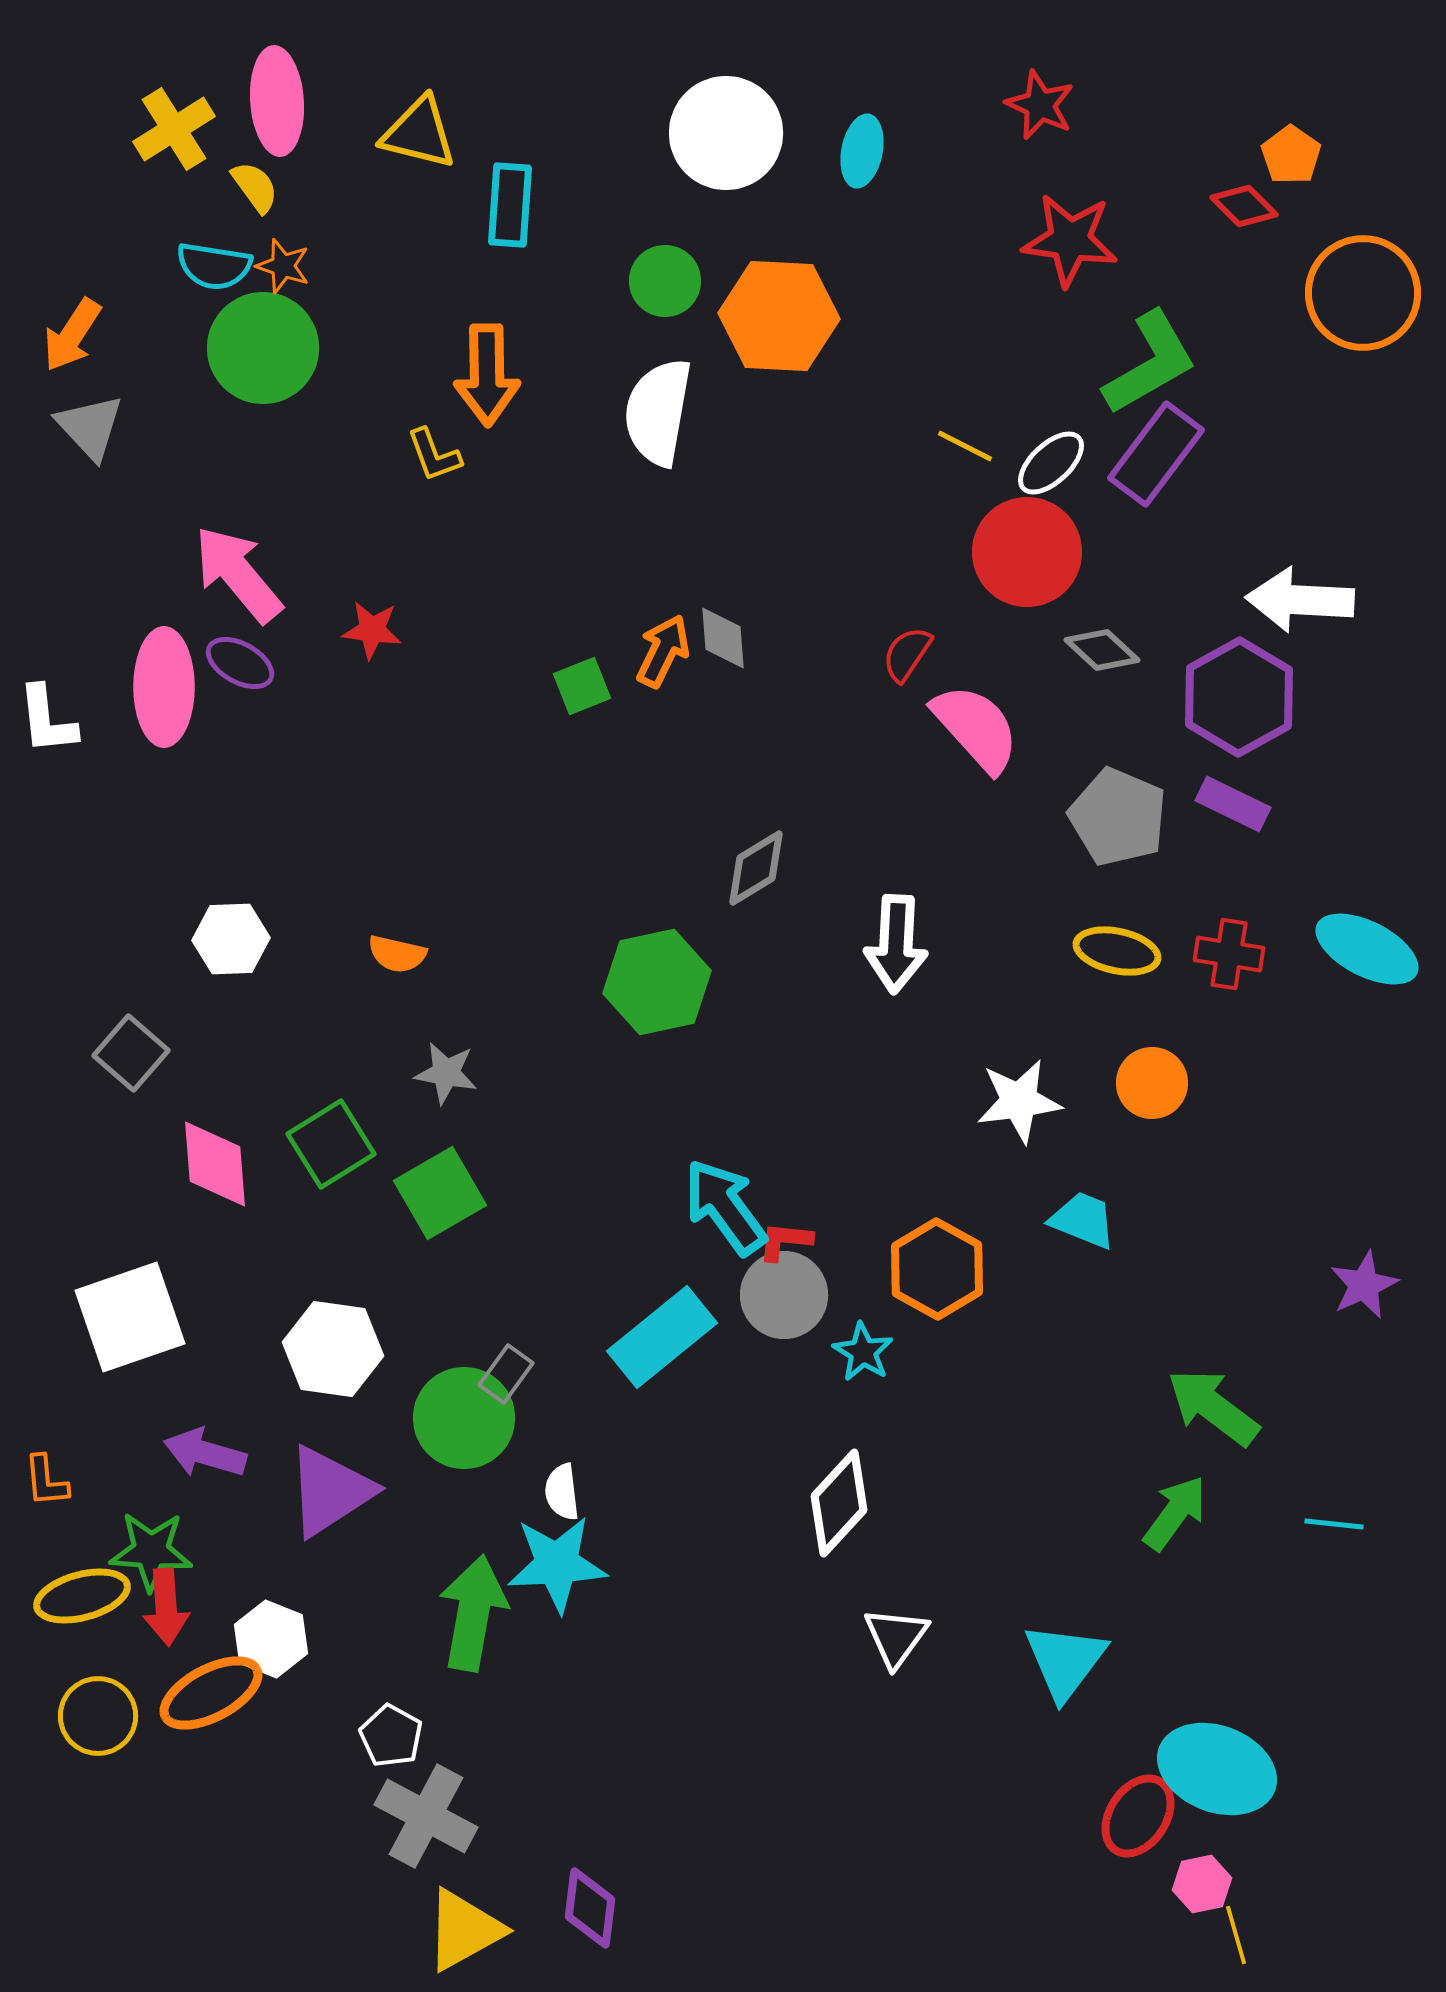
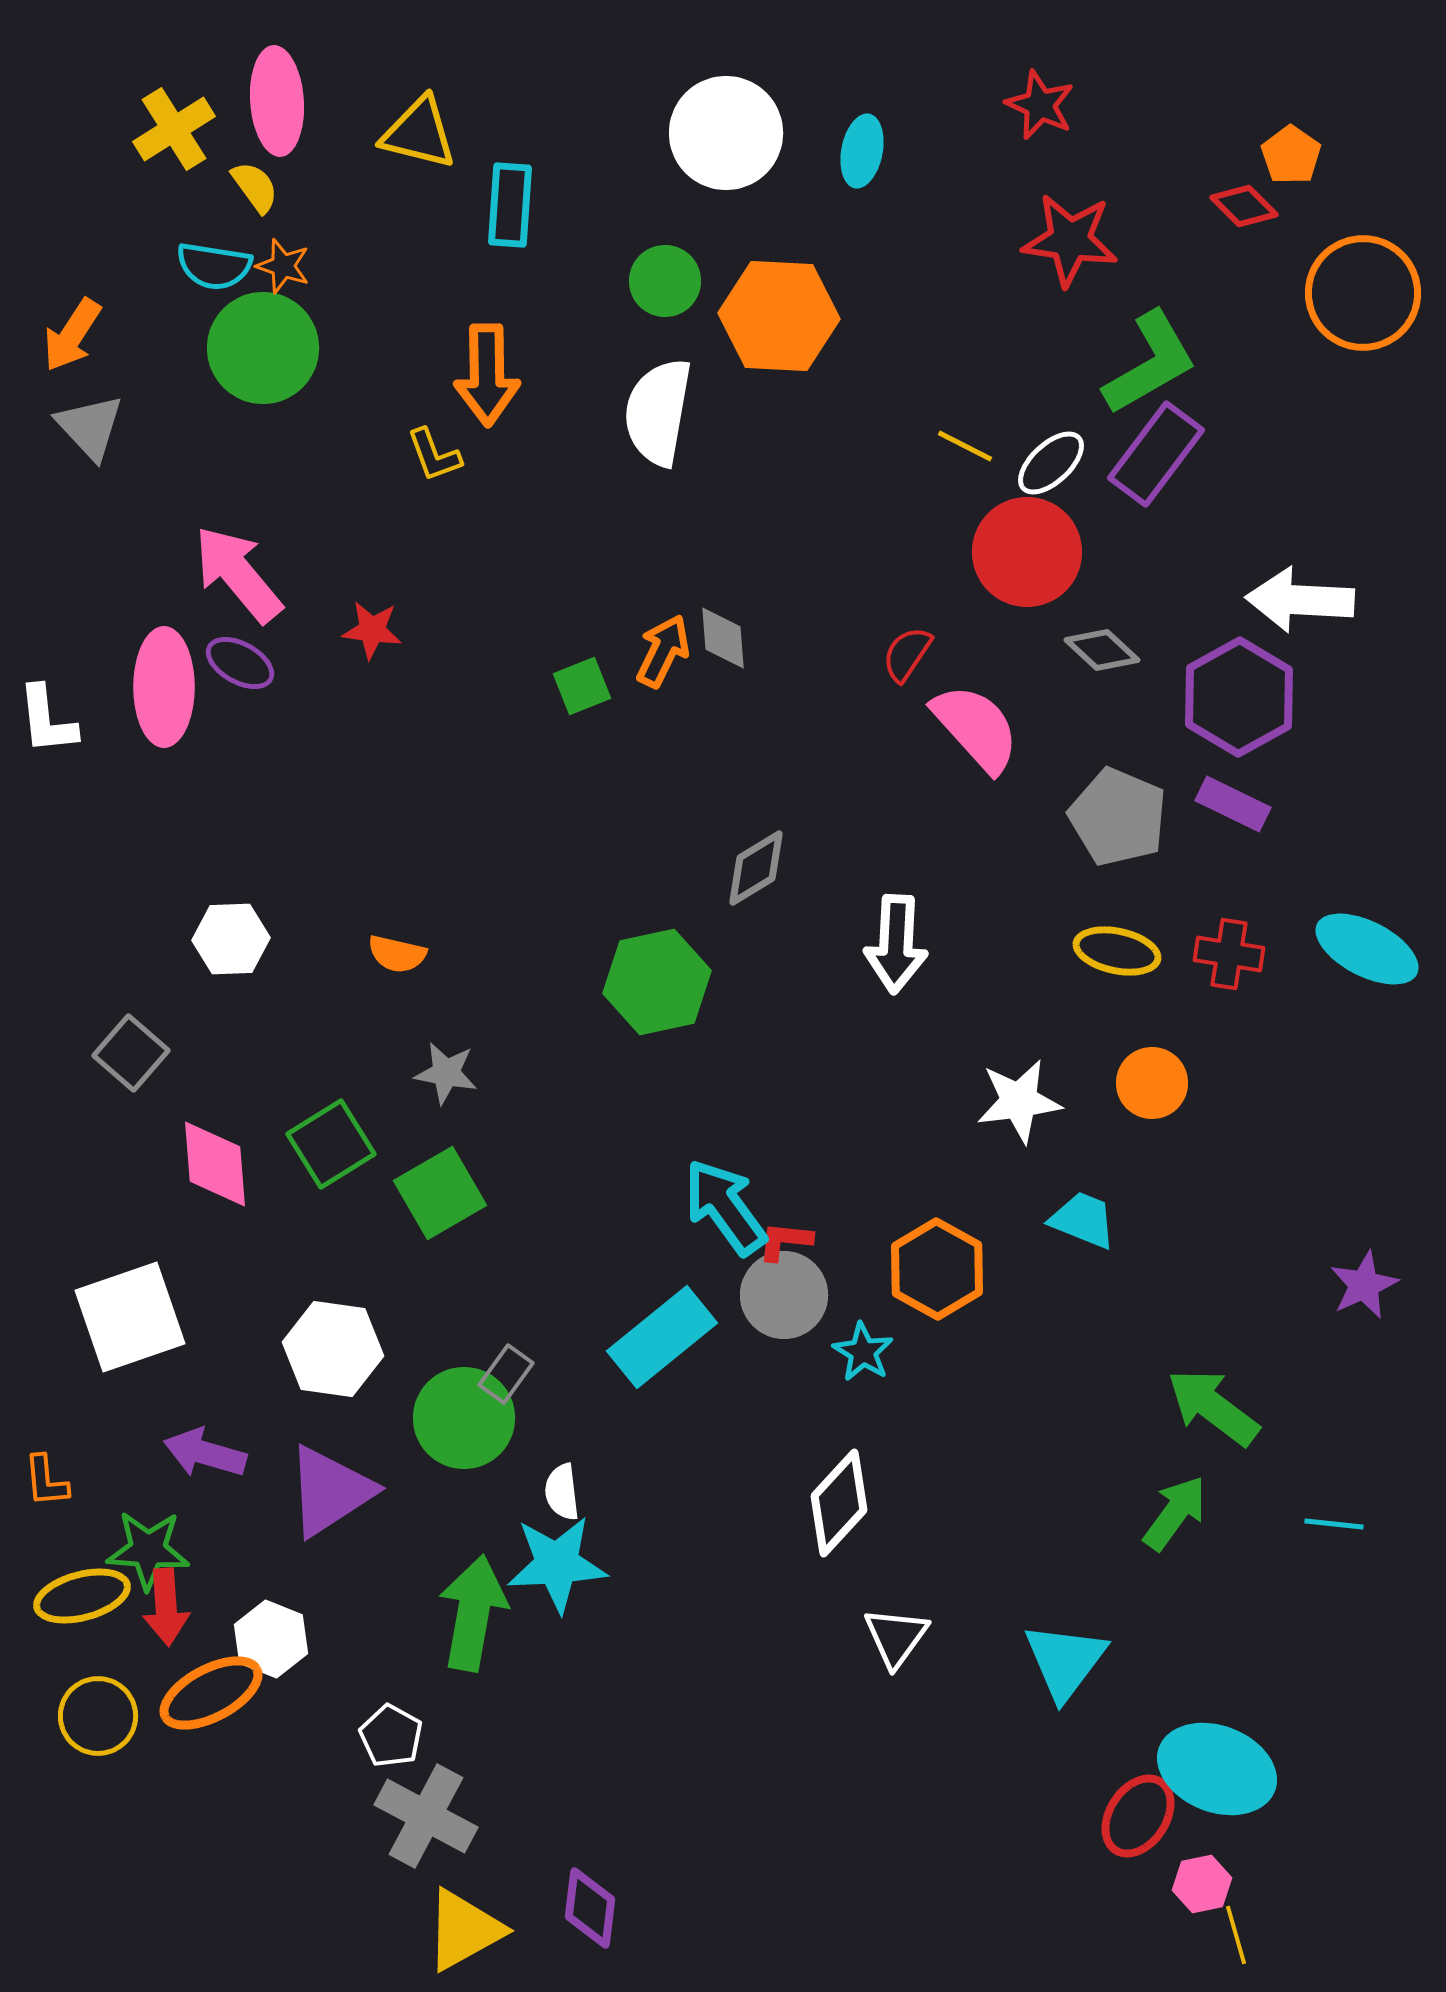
green star at (151, 1551): moved 3 px left, 1 px up
